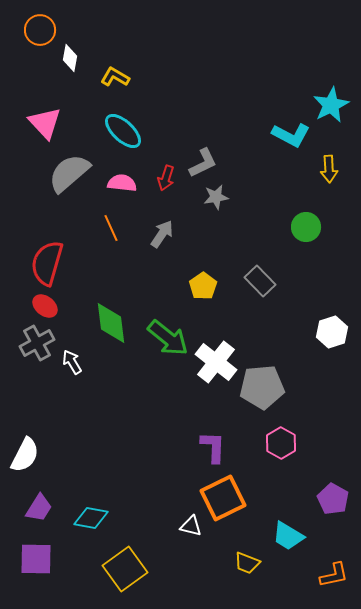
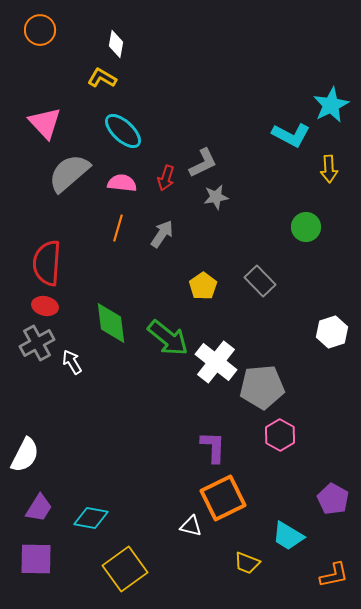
white diamond: moved 46 px right, 14 px up
yellow L-shape: moved 13 px left, 1 px down
orange line: moved 7 px right; rotated 40 degrees clockwise
red semicircle: rotated 12 degrees counterclockwise
red ellipse: rotated 25 degrees counterclockwise
pink hexagon: moved 1 px left, 8 px up
